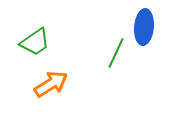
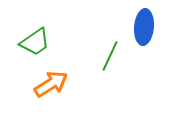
green line: moved 6 px left, 3 px down
